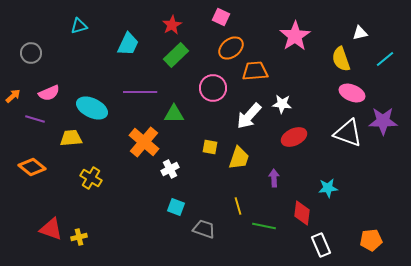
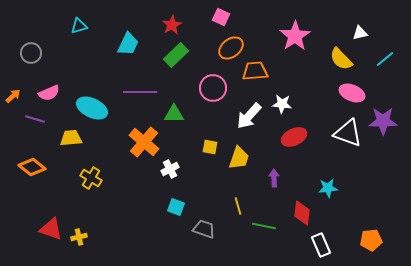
yellow semicircle at (341, 59): rotated 25 degrees counterclockwise
